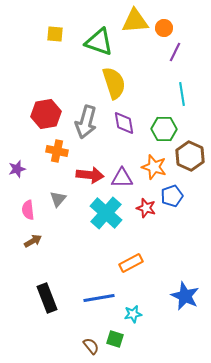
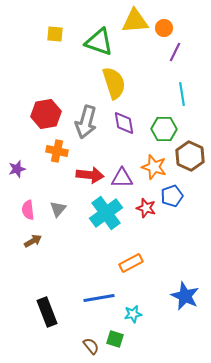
gray triangle: moved 10 px down
cyan cross: rotated 12 degrees clockwise
black rectangle: moved 14 px down
